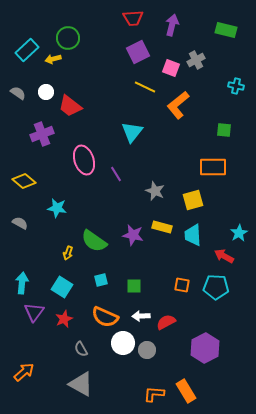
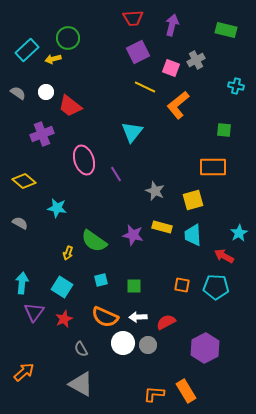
white arrow at (141, 316): moved 3 px left, 1 px down
gray circle at (147, 350): moved 1 px right, 5 px up
